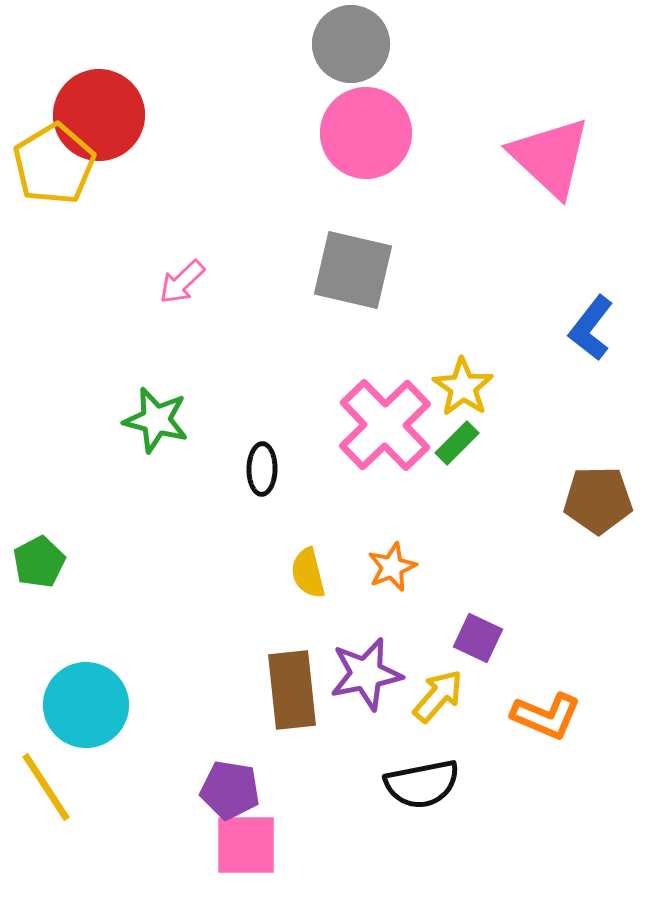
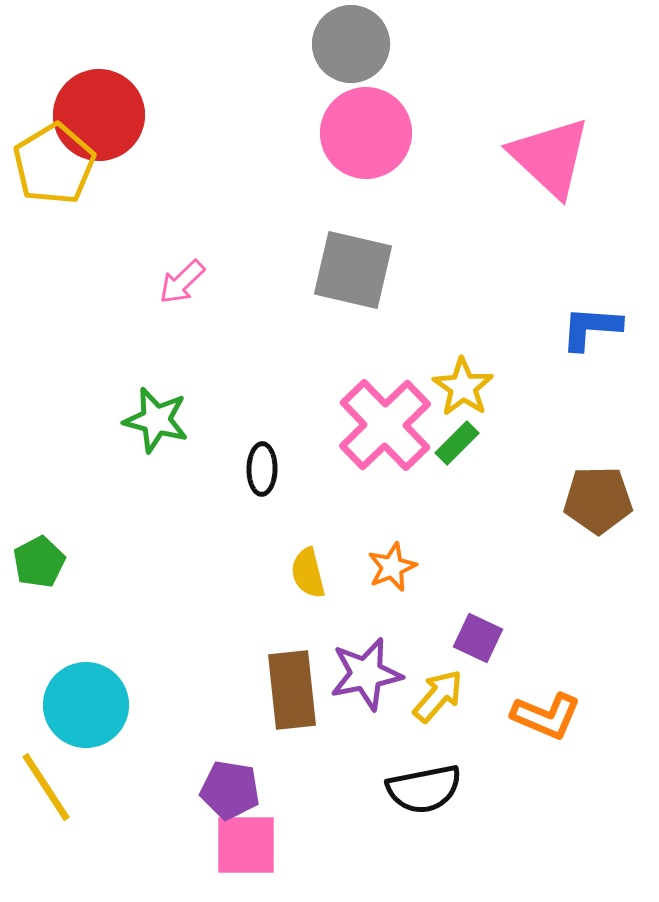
blue L-shape: rotated 56 degrees clockwise
black semicircle: moved 2 px right, 5 px down
